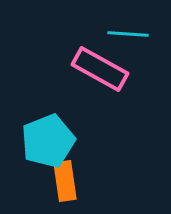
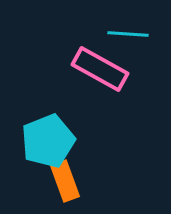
orange rectangle: rotated 12 degrees counterclockwise
